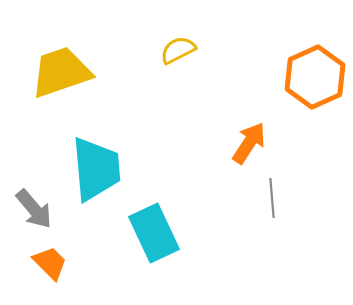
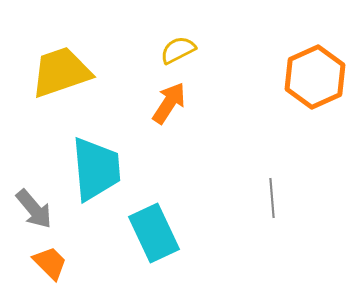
orange arrow: moved 80 px left, 40 px up
